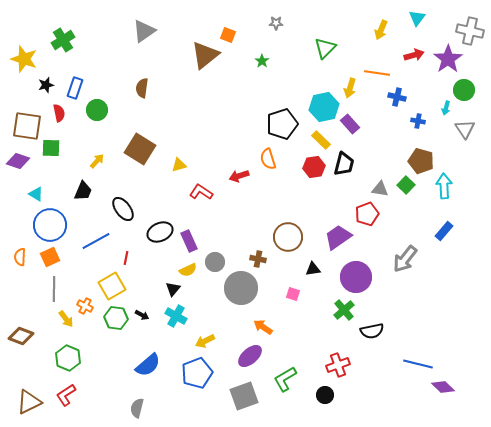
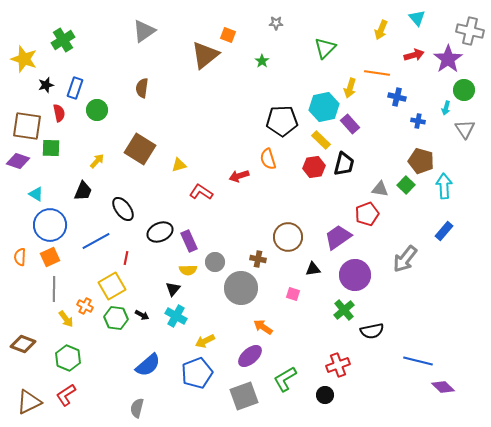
cyan triangle at (417, 18): rotated 18 degrees counterclockwise
black pentagon at (282, 124): moved 3 px up; rotated 16 degrees clockwise
yellow semicircle at (188, 270): rotated 24 degrees clockwise
purple circle at (356, 277): moved 1 px left, 2 px up
brown diamond at (21, 336): moved 2 px right, 8 px down
blue line at (418, 364): moved 3 px up
